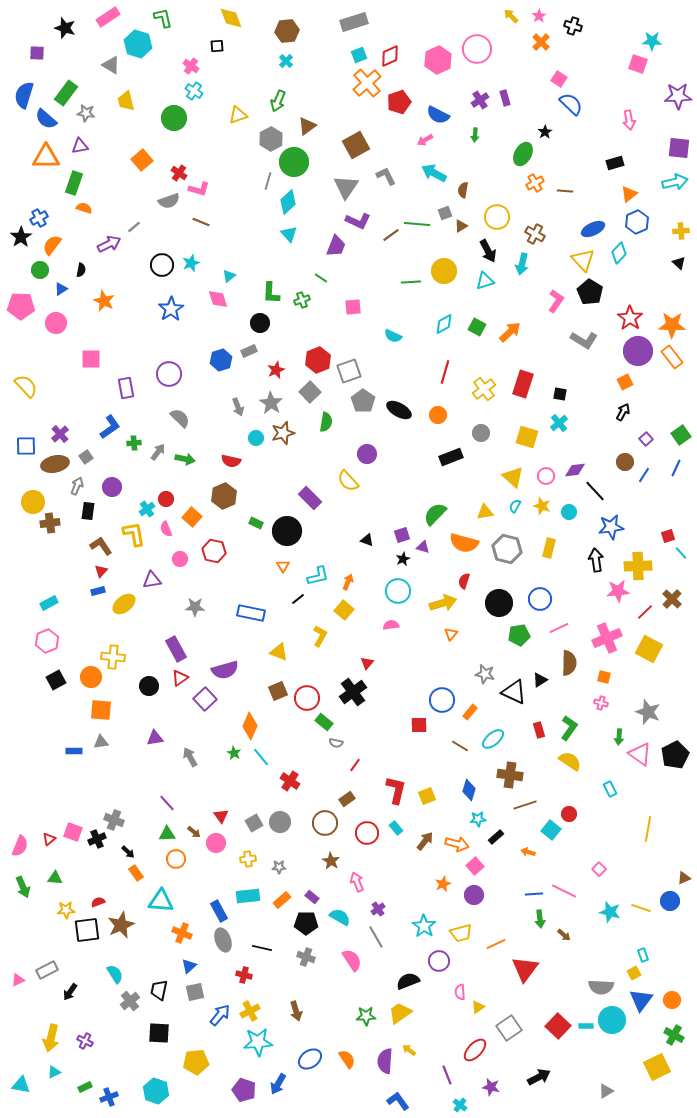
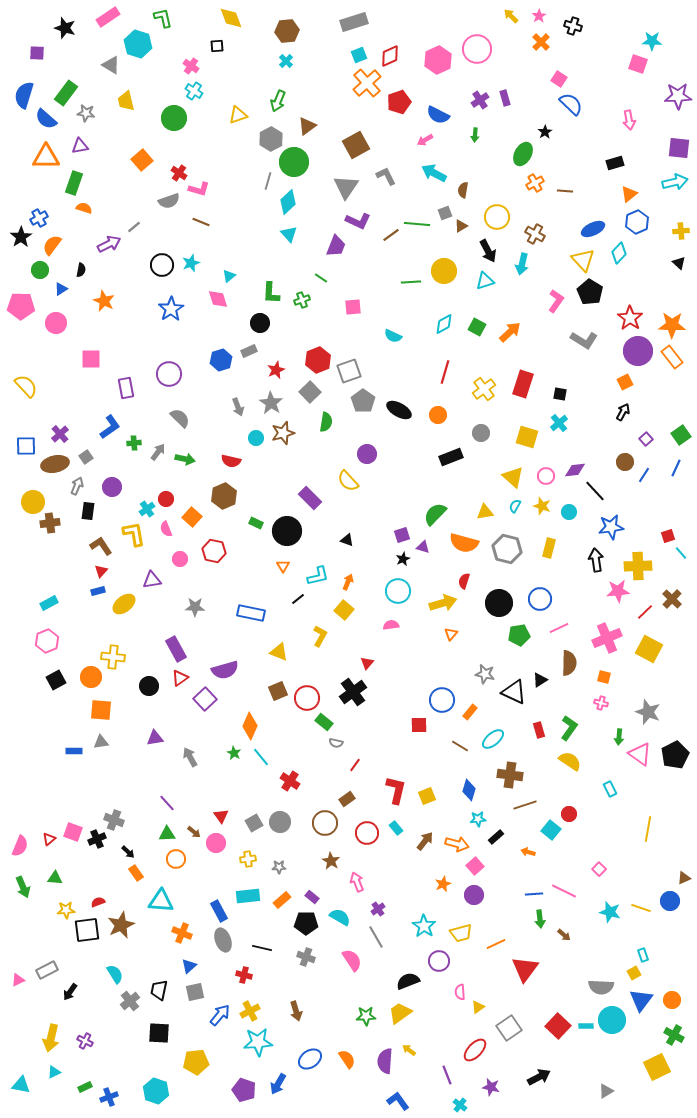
black triangle at (367, 540): moved 20 px left
